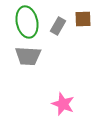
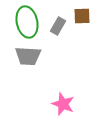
brown square: moved 1 px left, 3 px up
